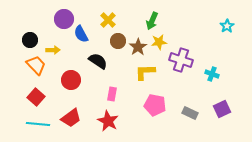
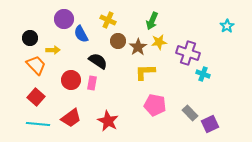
yellow cross: rotated 21 degrees counterclockwise
black circle: moved 2 px up
purple cross: moved 7 px right, 7 px up
cyan cross: moved 9 px left
pink rectangle: moved 20 px left, 11 px up
purple square: moved 12 px left, 15 px down
gray rectangle: rotated 21 degrees clockwise
